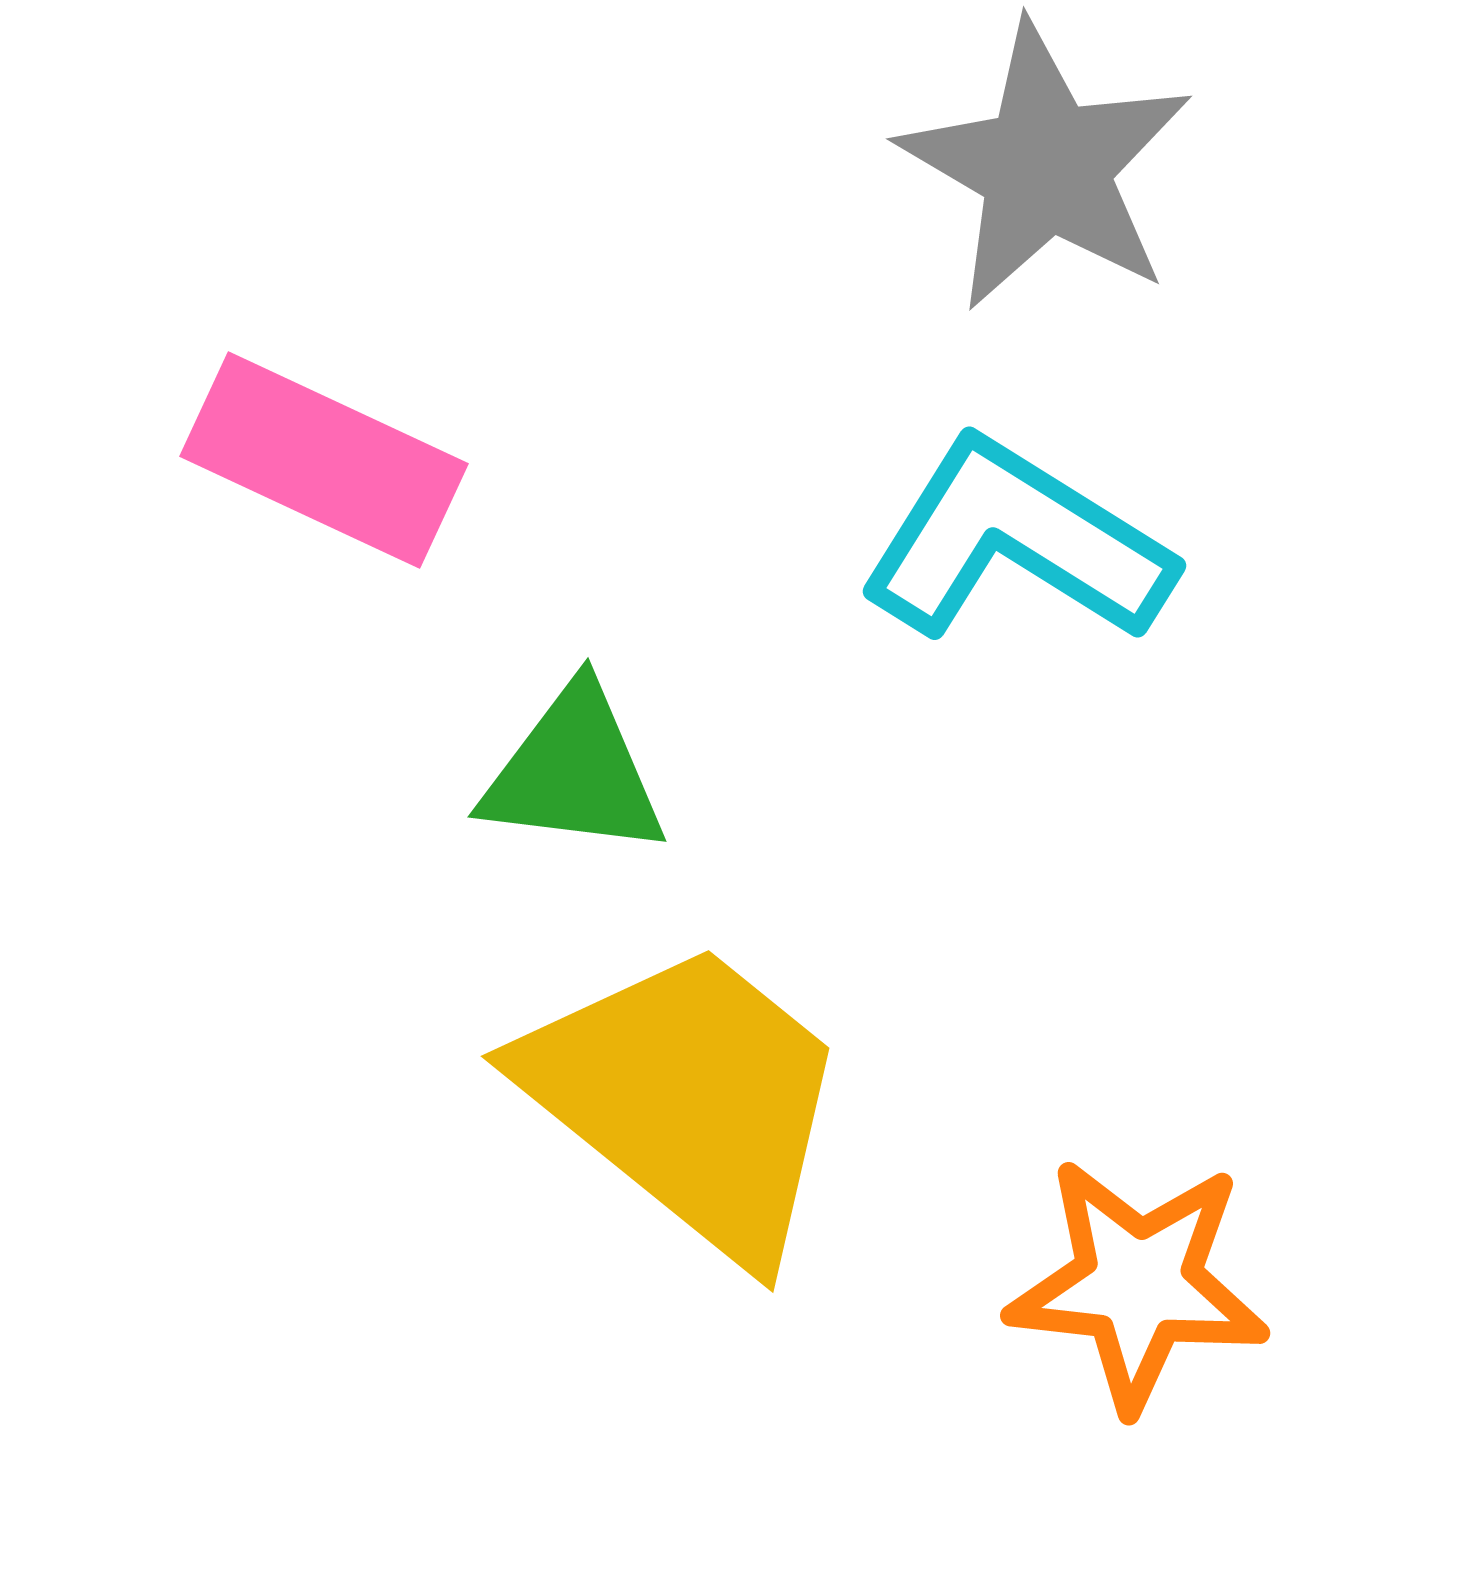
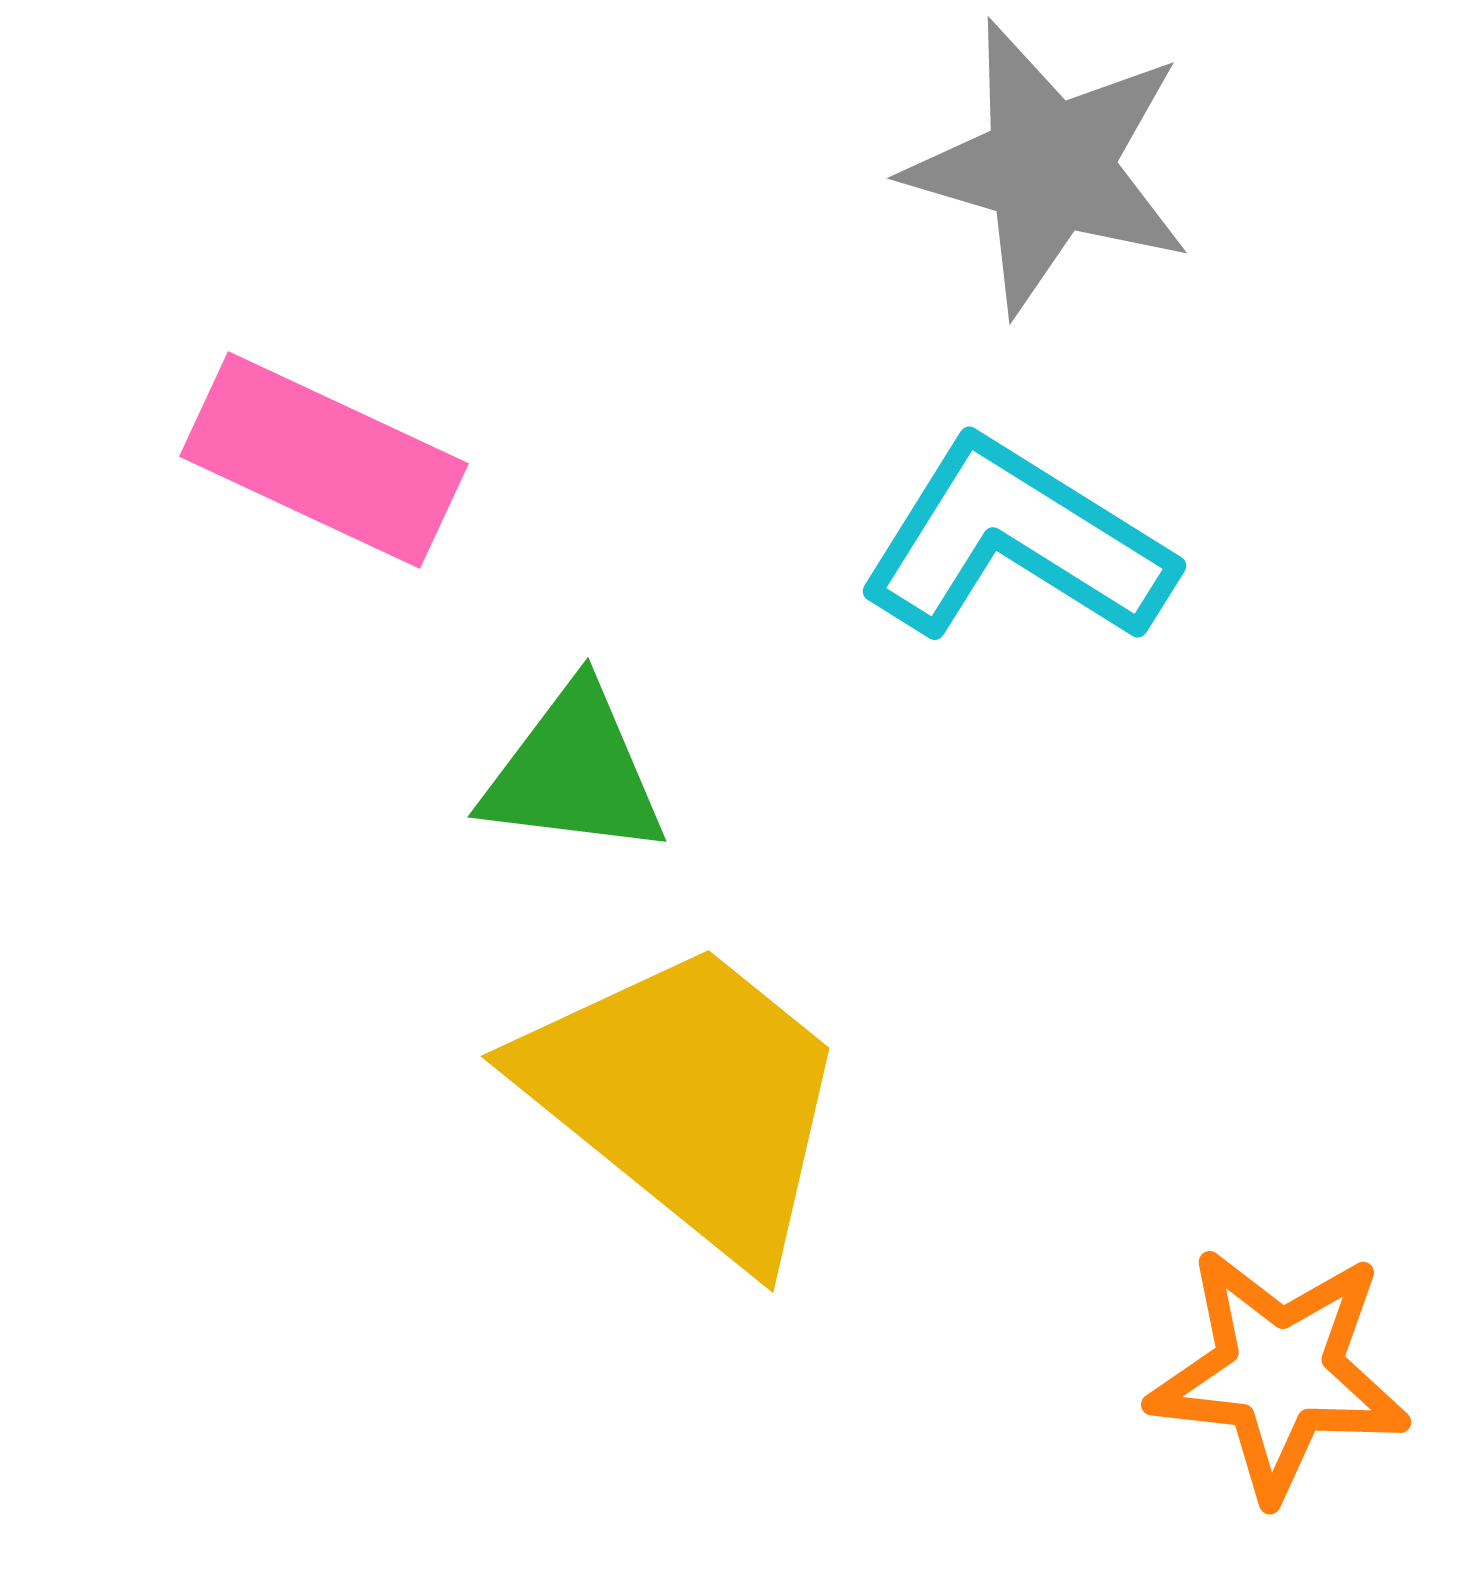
gray star: moved 3 px right; rotated 14 degrees counterclockwise
orange star: moved 141 px right, 89 px down
